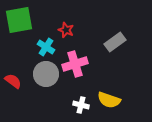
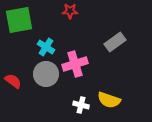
red star: moved 4 px right, 19 px up; rotated 21 degrees counterclockwise
